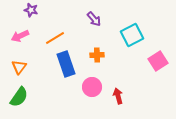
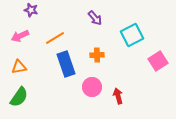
purple arrow: moved 1 px right, 1 px up
orange triangle: rotated 42 degrees clockwise
